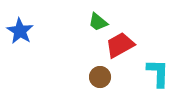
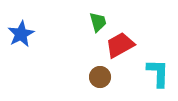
green trapezoid: rotated 145 degrees counterclockwise
blue star: moved 1 px right, 3 px down; rotated 12 degrees clockwise
